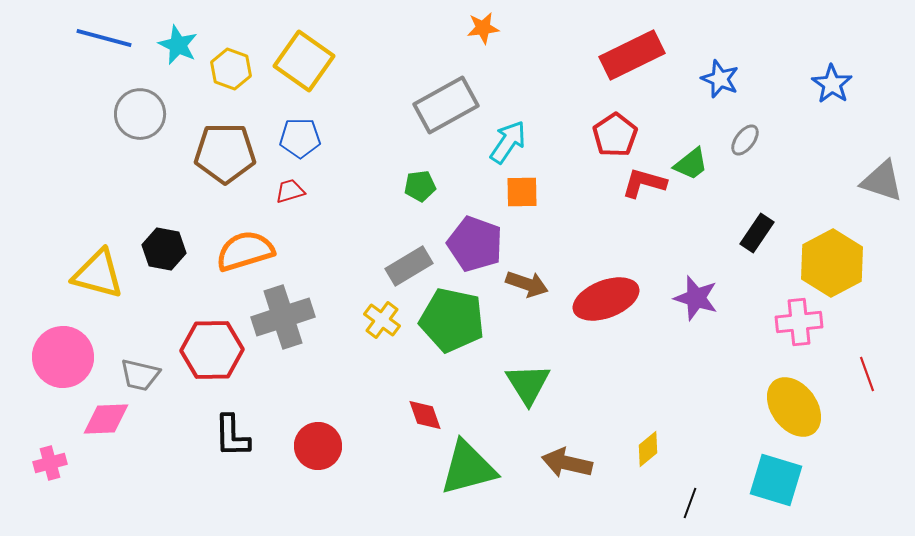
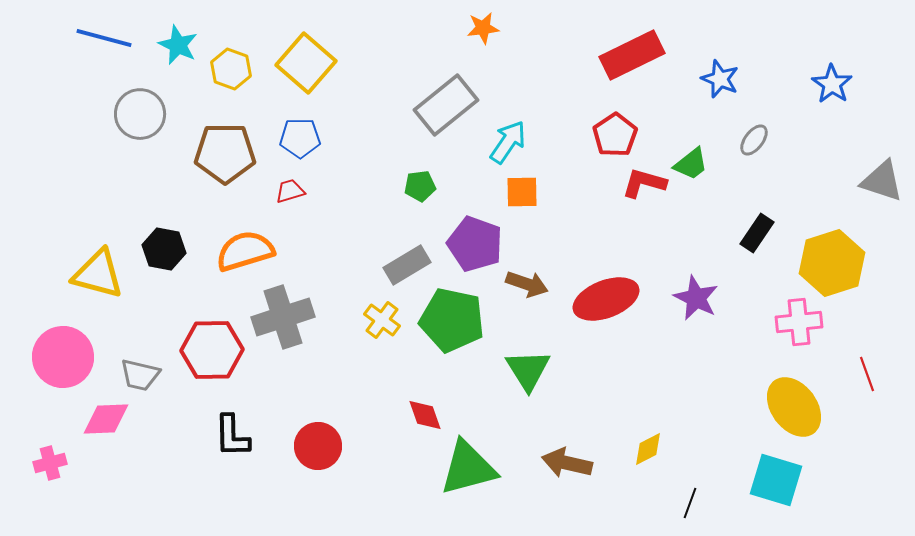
yellow square at (304, 61): moved 2 px right, 2 px down; rotated 6 degrees clockwise
gray rectangle at (446, 105): rotated 10 degrees counterclockwise
gray ellipse at (745, 140): moved 9 px right
yellow hexagon at (832, 263): rotated 10 degrees clockwise
gray rectangle at (409, 266): moved 2 px left, 1 px up
purple star at (696, 298): rotated 9 degrees clockwise
green triangle at (528, 384): moved 14 px up
yellow diamond at (648, 449): rotated 12 degrees clockwise
